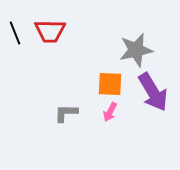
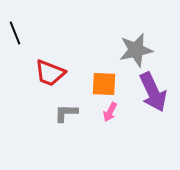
red trapezoid: moved 42 px down; rotated 20 degrees clockwise
orange square: moved 6 px left
purple arrow: rotated 6 degrees clockwise
